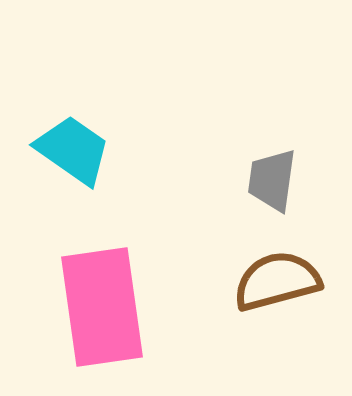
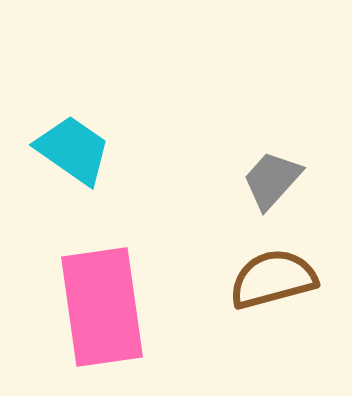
gray trapezoid: rotated 34 degrees clockwise
brown semicircle: moved 4 px left, 2 px up
